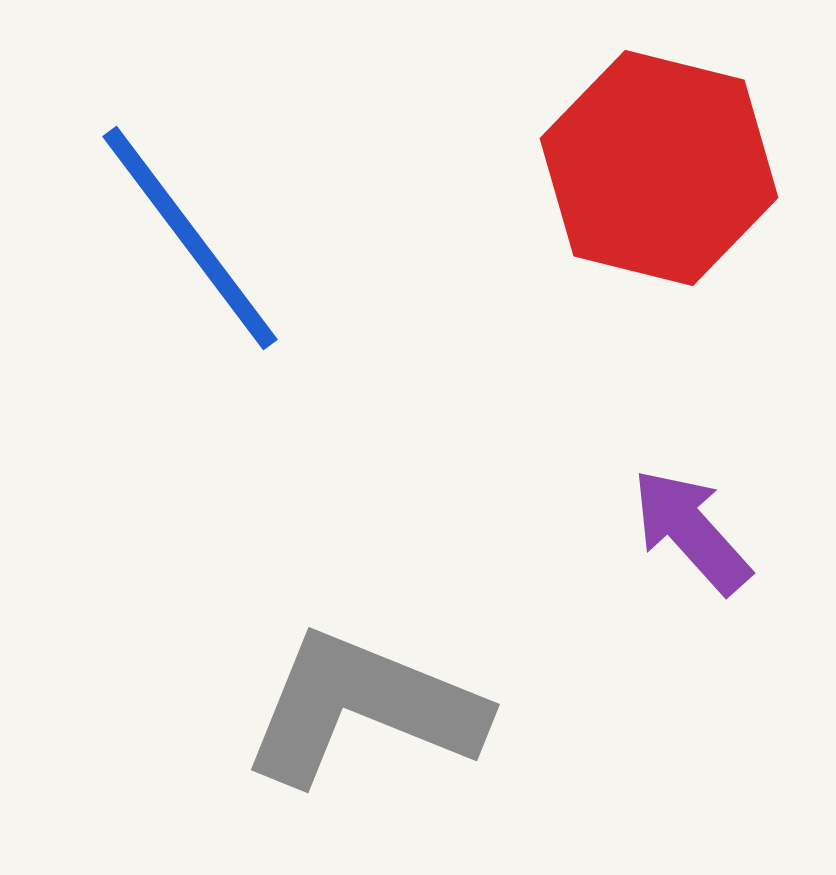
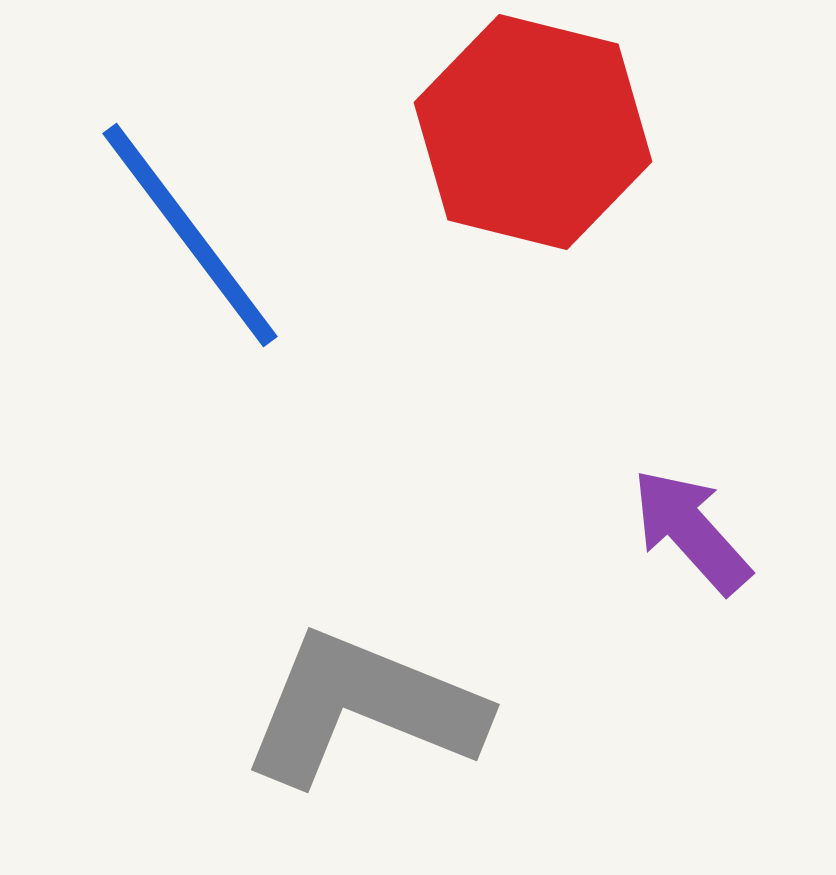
red hexagon: moved 126 px left, 36 px up
blue line: moved 3 px up
